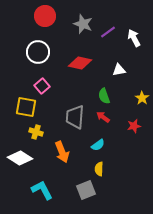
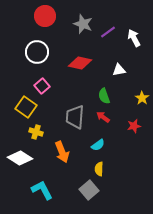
white circle: moved 1 px left
yellow square: rotated 25 degrees clockwise
gray square: moved 3 px right; rotated 18 degrees counterclockwise
